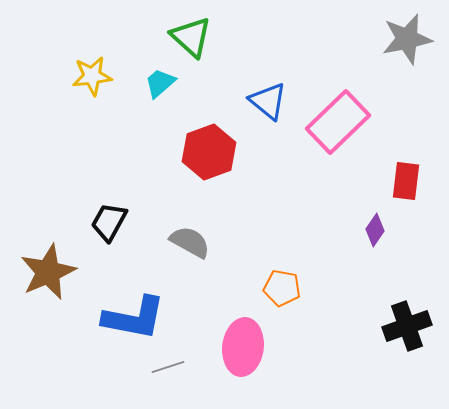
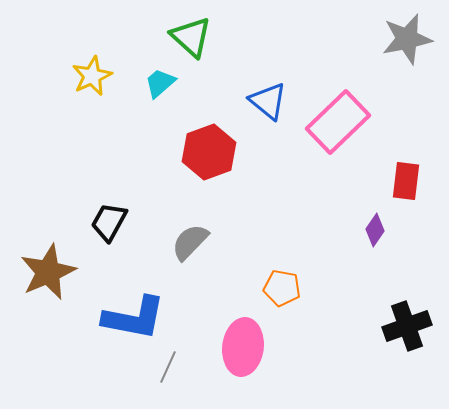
yellow star: rotated 18 degrees counterclockwise
gray semicircle: rotated 75 degrees counterclockwise
gray line: rotated 48 degrees counterclockwise
